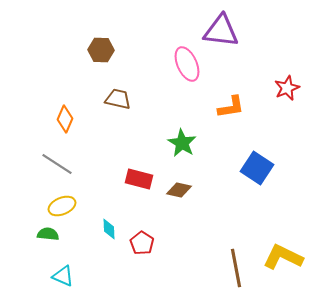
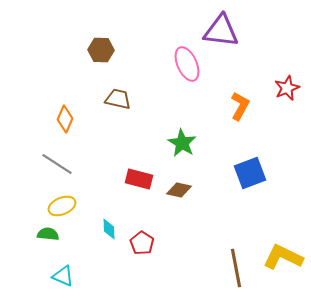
orange L-shape: moved 9 px right, 1 px up; rotated 52 degrees counterclockwise
blue square: moved 7 px left, 5 px down; rotated 36 degrees clockwise
